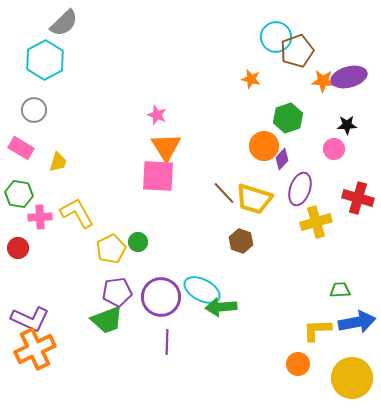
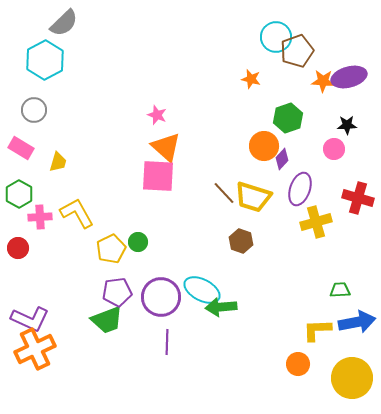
orange triangle at (166, 147): rotated 16 degrees counterclockwise
green hexagon at (19, 194): rotated 20 degrees clockwise
yellow trapezoid at (254, 199): moved 1 px left, 2 px up
